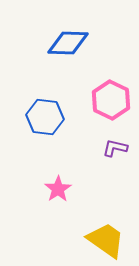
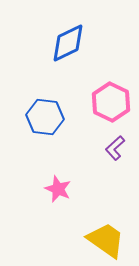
blue diamond: rotated 27 degrees counterclockwise
pink hexagon: moved 2 px down
purple L-shape: rotated 55 degrees counterclockwise
pink star: rotated 16 degrees counterclockwise
